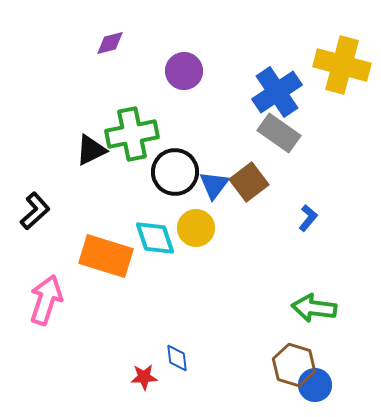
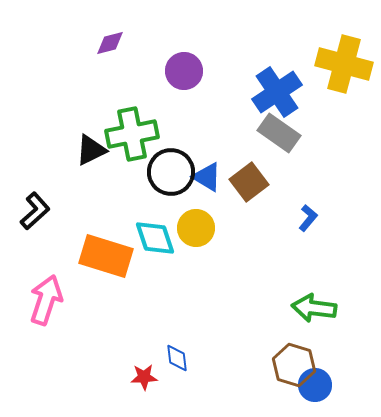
yellow cross: moved 2 px right, 1 px up
black circle: moved 4 px left
blue triangle: moved 7 px left, 8 px up; rotated 36 degrees counterclockwise
